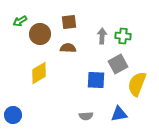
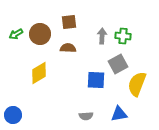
green arrow: moved 4 px left, 13 px down
